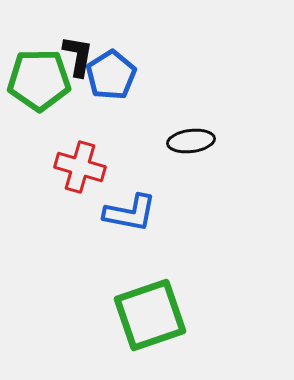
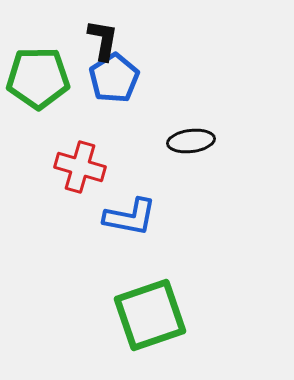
black L-shape: moved 25 px right, 16 px up
blue pentagon: moved 3 px right, 3 px down
green pentagon: moved 1 px left, 2 px up
blue L-shape: moved 4 px down
